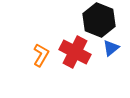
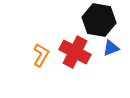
black hexagon: rotated 12 degrees counterclockwise
blue triangle: rotated 18 degrees clockwise
